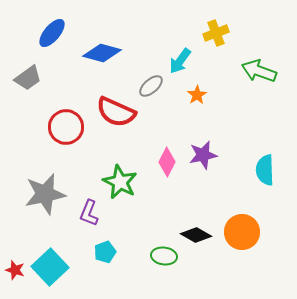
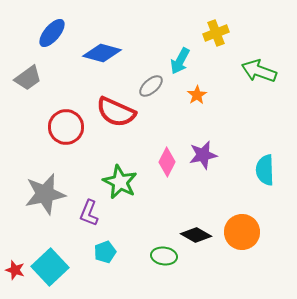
cyan arrow: rotated 8 degrees counterclockwise
